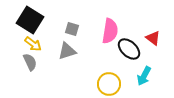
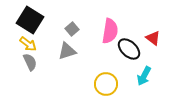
gray square: rotated 32 degrees clockwise
yellow arrow: moved 5 px left
yellow circle: moved 3 px left
